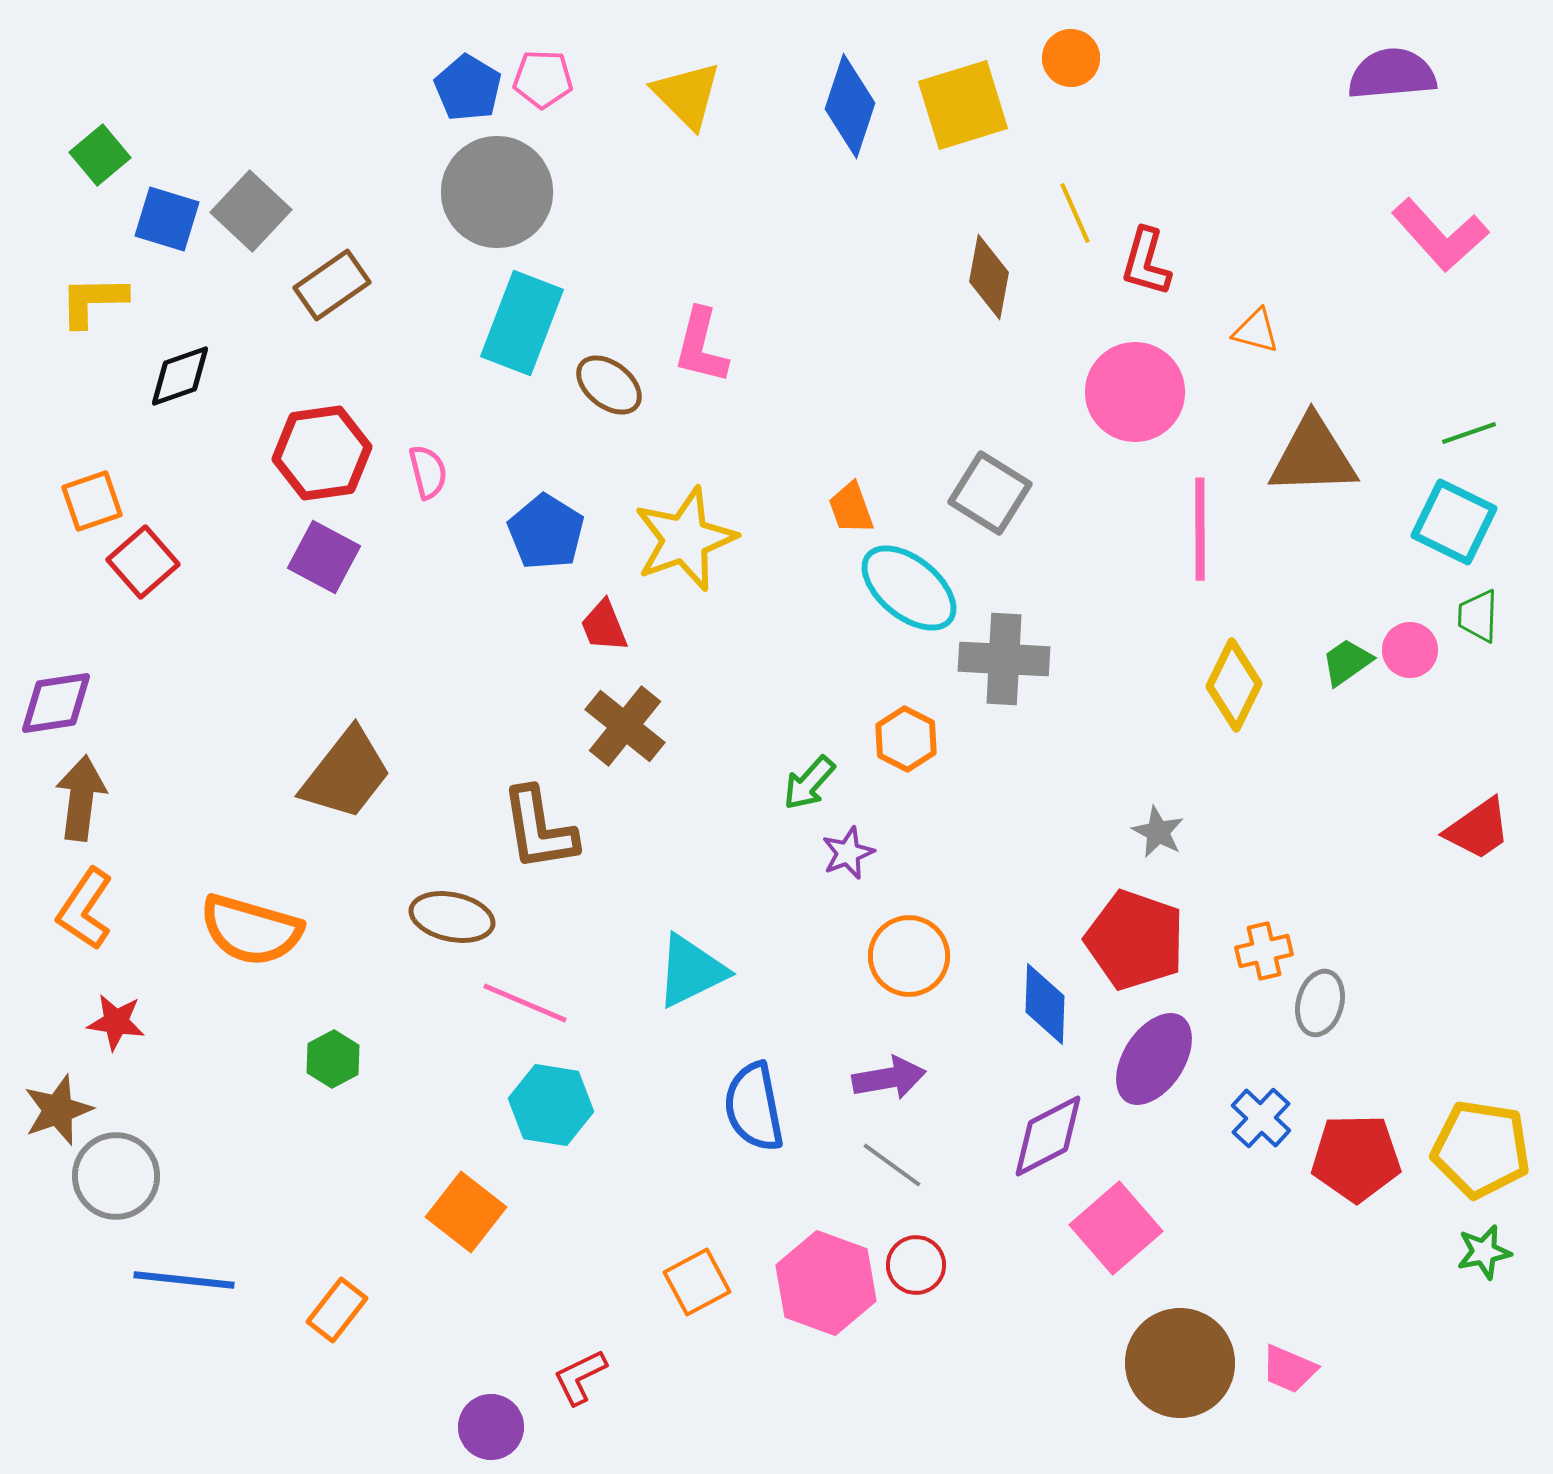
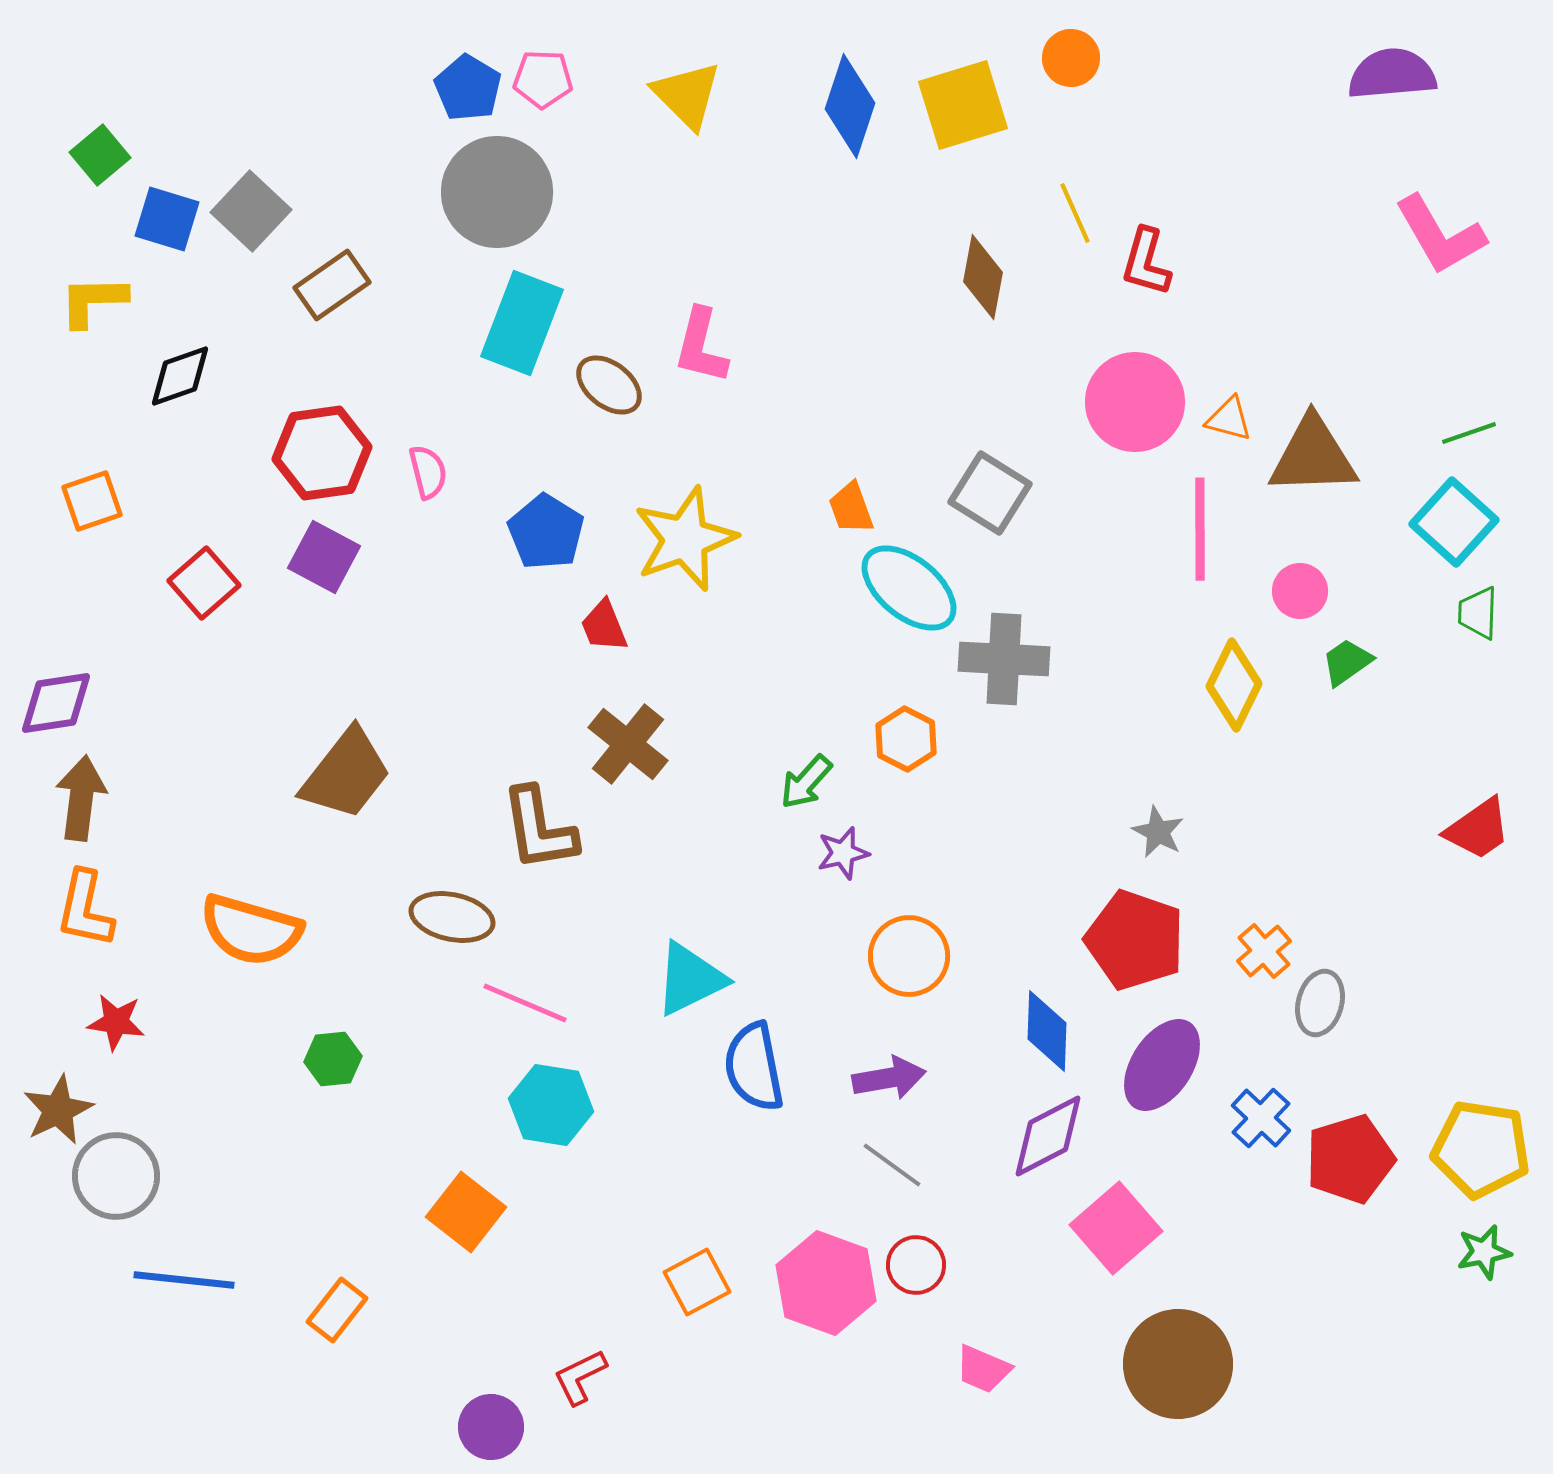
pink L-shape at (1440, 235): rotated 12 degrees clockwise
brown diamond at (989, 277): moved 6 px left
orange triangle at (1256, 331): moved 27 px left, 88 px down
pink circle at (1135, 392): moved 10 px down
cyan square at (1454, 522): rotated 16 degrees clockwise
red square at (143, 562): moved 61 px right, 21 px down
green trapezoid at (1478, 616): moved 3 px up
pink circle at (1410, 650): moved 110 px left, 59 px up
brown cross at (625, 726): moved 3 px right, 18 px down
green arrow at (809, 783): moved 3 px left, 1 px up
purple star at (848, 853): moved 5 px left; rotated 8 degrees clockwise
orange L-shape at (85, 909): rotated 22 degrees counterclockwise
orange cross at (1264, 951): rotated 28 degrees counterclockwise
cyan triangle at (691, 971): moved 1 px left, 8 px down
blue diamond at (1045, 1004): moved 2 px right, 27 px down
green hexagon at (333, 1059): rotated 22 degrees clockwise
purple ellipse at (1154, 1059): moved 8 px right, 6 px down
blue semicircle at (754, 1107): moved 40 px up
brown star at (58, 1110): rotated 6 degrees counterclockwise
red pentagon at (1356, 1158): moved 6 px left, 1 px down; rotated 16 degrees counterclockwise
brown circle at (1180, 1363): moved 2 px left, 1 px down
pink trapezoid at (1289, 1369): moved 306 px left
